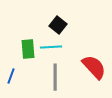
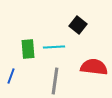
black square: moved 20 px right
cyan line: moved 3 px right
red semicircle: rotated 40 degrees counterclockwise
gray line: moved 4 px down; rotated 8 degrees clockwise
